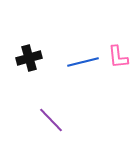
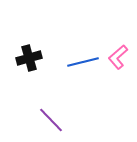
pink L-shape: rotated 55 degrees clockwise
